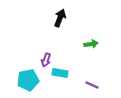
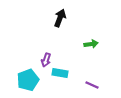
cyan pentagon: rotated 10 degrees counterclockwise
